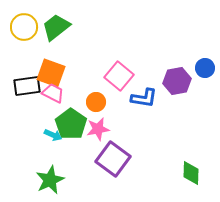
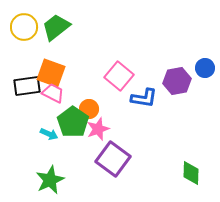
orange circle: moved 7 px left, 7 px down
green pentagon: moved 2 px right, 2 px up
pink star: rotated 10 degrees counterclockwise
cyan arrow: moved 4 px left, 1 px up
